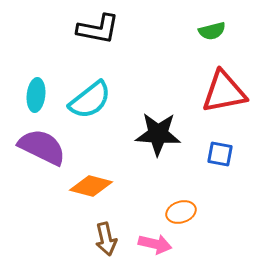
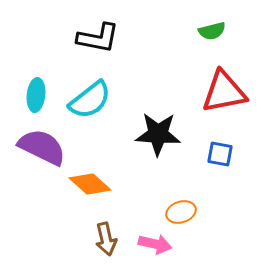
black L-shape: moved 9 px down
orange diamond: moved 1 px left, 2 px up; rotated 27 degrees clockwise
